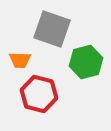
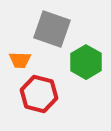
green hexagon: rotated 16 degrees counterclockwise
